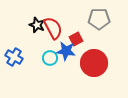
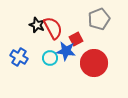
gray pentagon: rotated 20 degrees counterclockwise
blue cross: moved 5 px right
